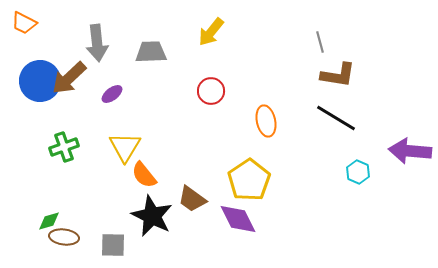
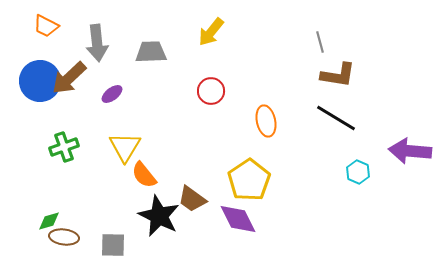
orange trapezoid: moved 22 px right, 3 px down
black star: moved 7 px right
